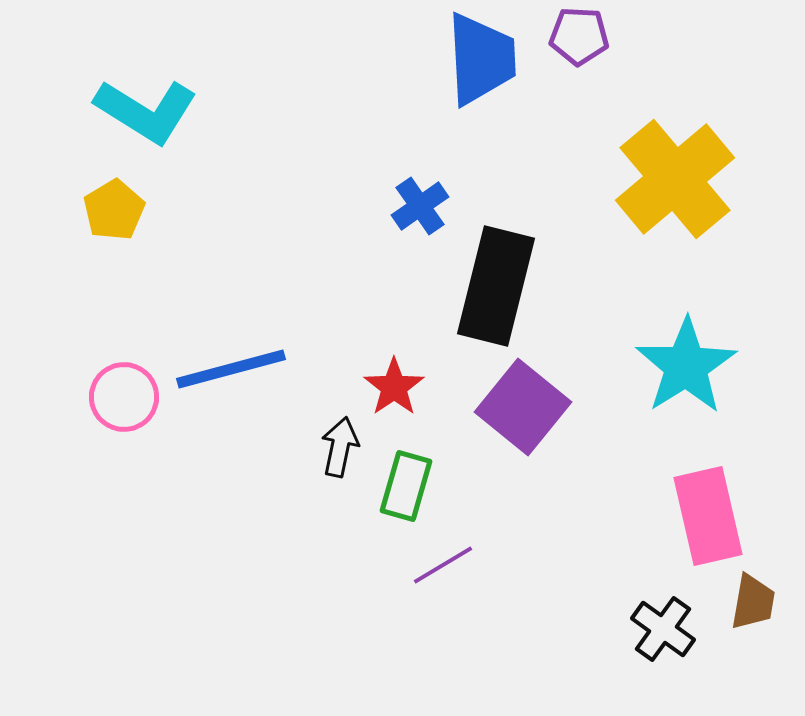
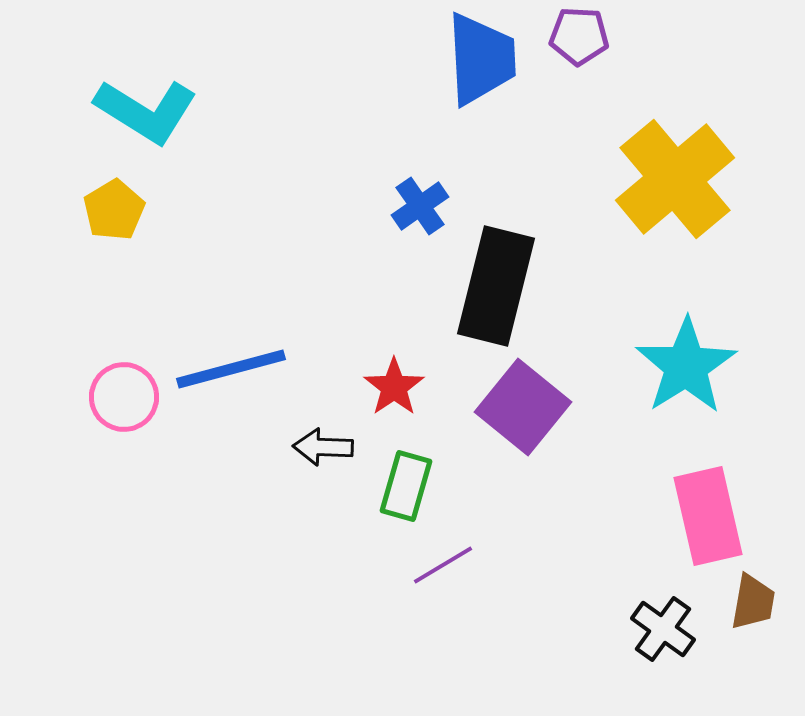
black arrow: moved 17 px left; rotated 100 degrees counterclockwise
